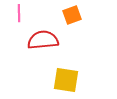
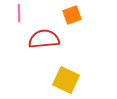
red semicircle: moved 1 px right, 1 px up
yellow square: rotated 16 degrees clockwise
